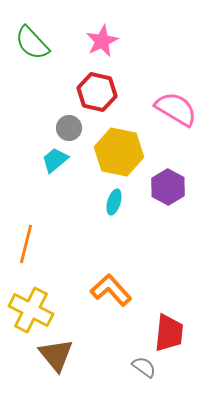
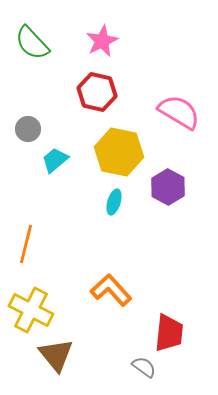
pink semicircle: moved 3 px right, 3 px down
gray circle: moved 41 px left, 1 px down
